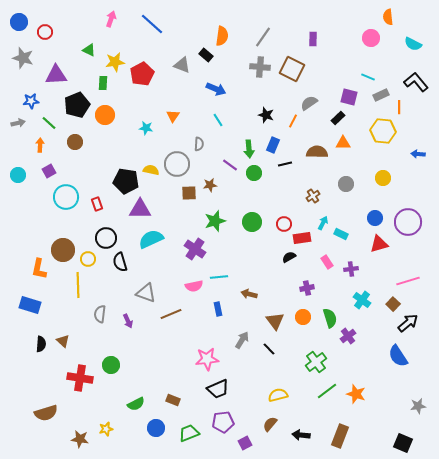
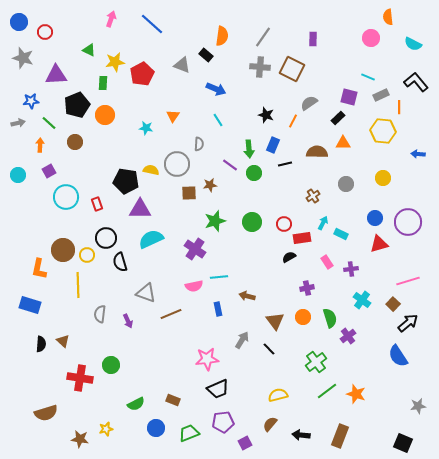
yellow circle at (88, 259): moved 1 px left, 4 px up
brown arrow at (249, 294): moved 2 px left, 2 px down
